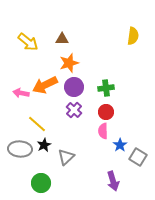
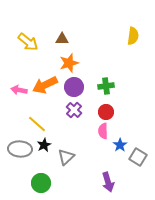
green cross: moved 2 px up
pink arrow: moved 2 px left, 3 px up
purple arrow: moved 5 px left, 1 px down
